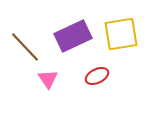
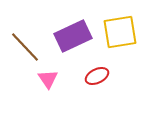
yellow square: moved 1 px left, 2 px up
